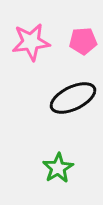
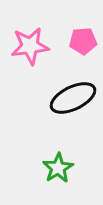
pink star: moved 1 px left, 4 px down
